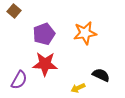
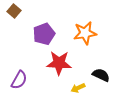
red star: moved 14 px right, 1 px up
